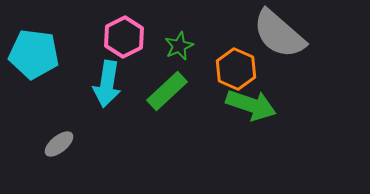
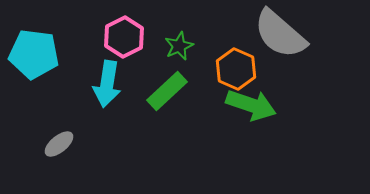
gray semicircle: moved 1 px right
